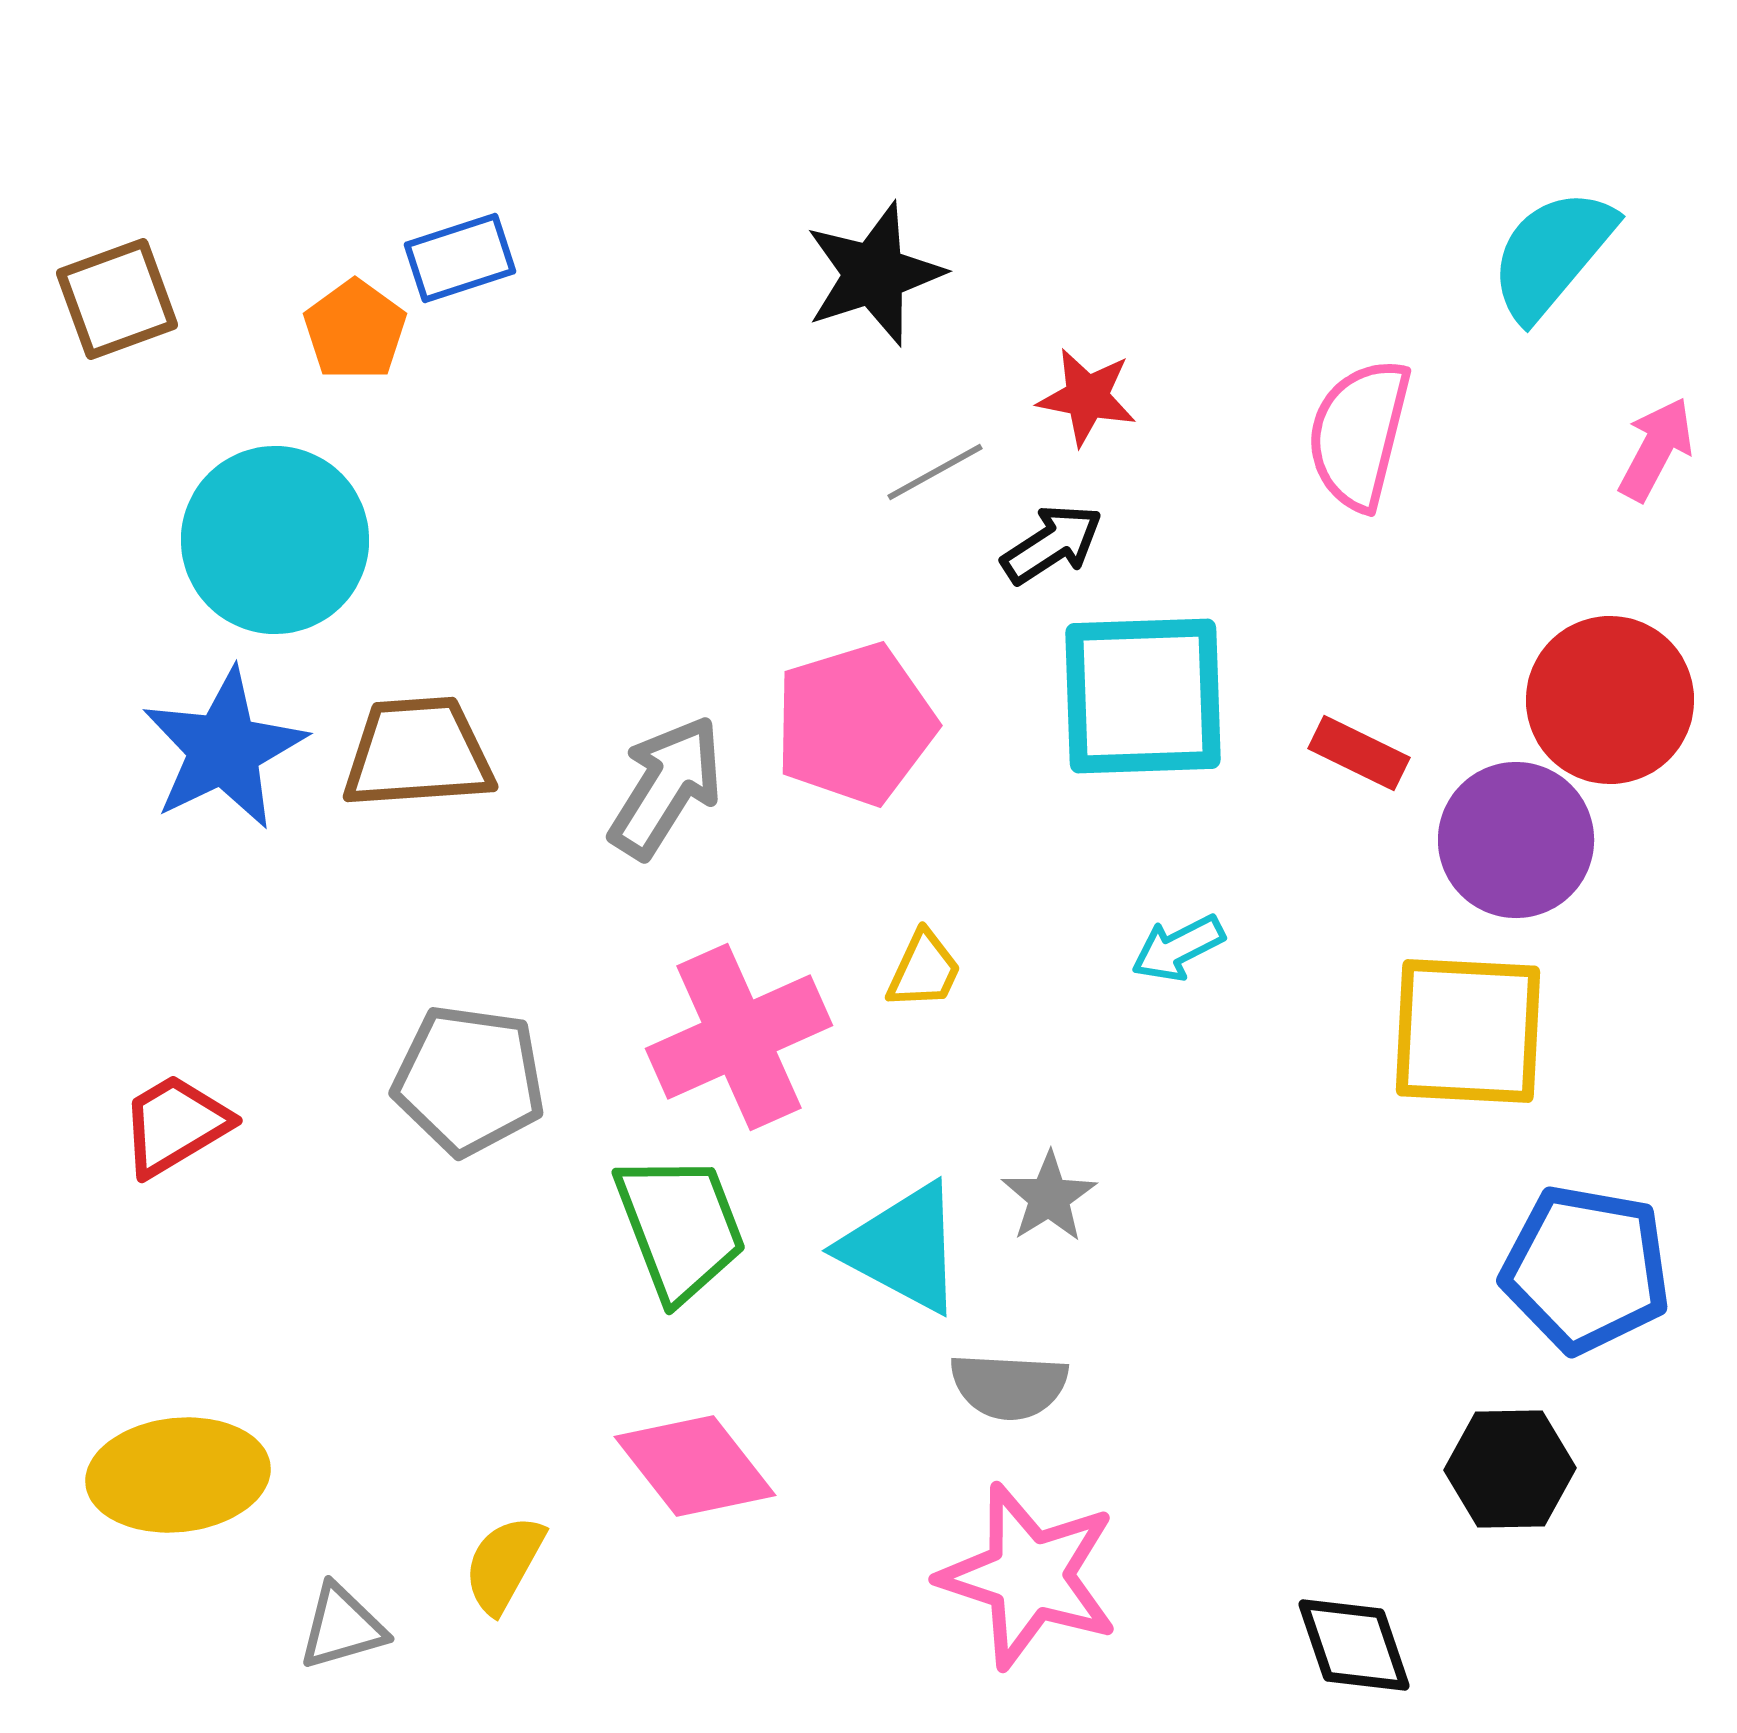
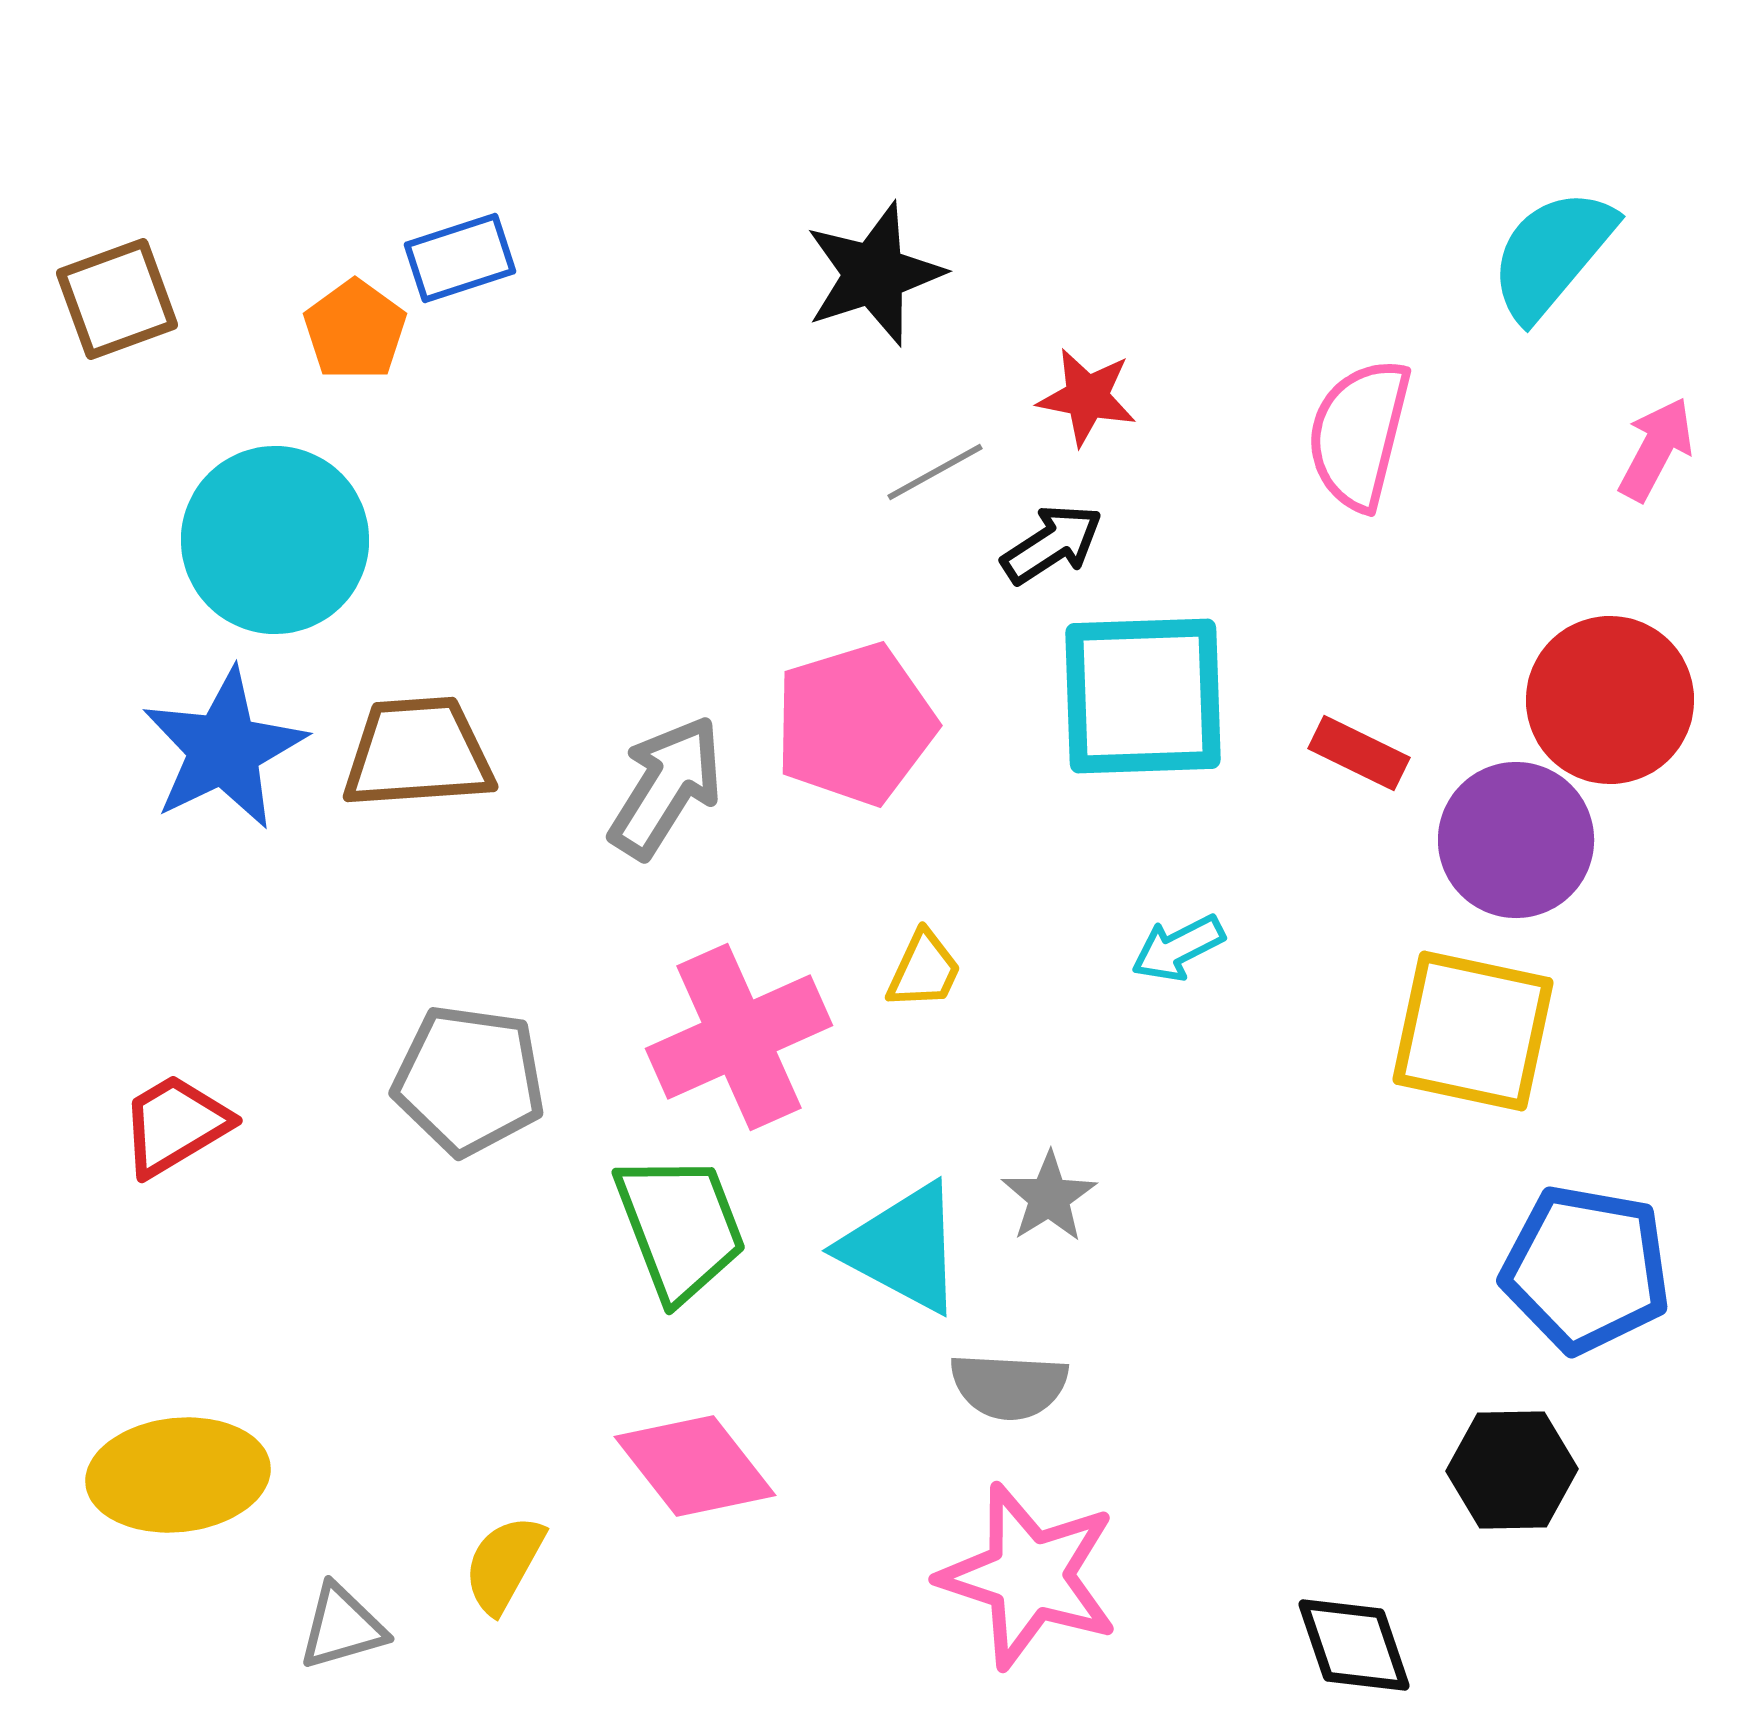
yellow square: moved 5 px right; rotated 9 degrees clockwise
black hexagon: moved 2 px right, 1 px down
